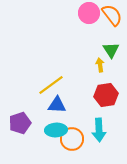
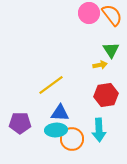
yellow arrow: rotated 88 degrees clockwise
blue triangle: moved 3 px right, 8 px down
purple pentagon: rotated 20 degrees clockwise
